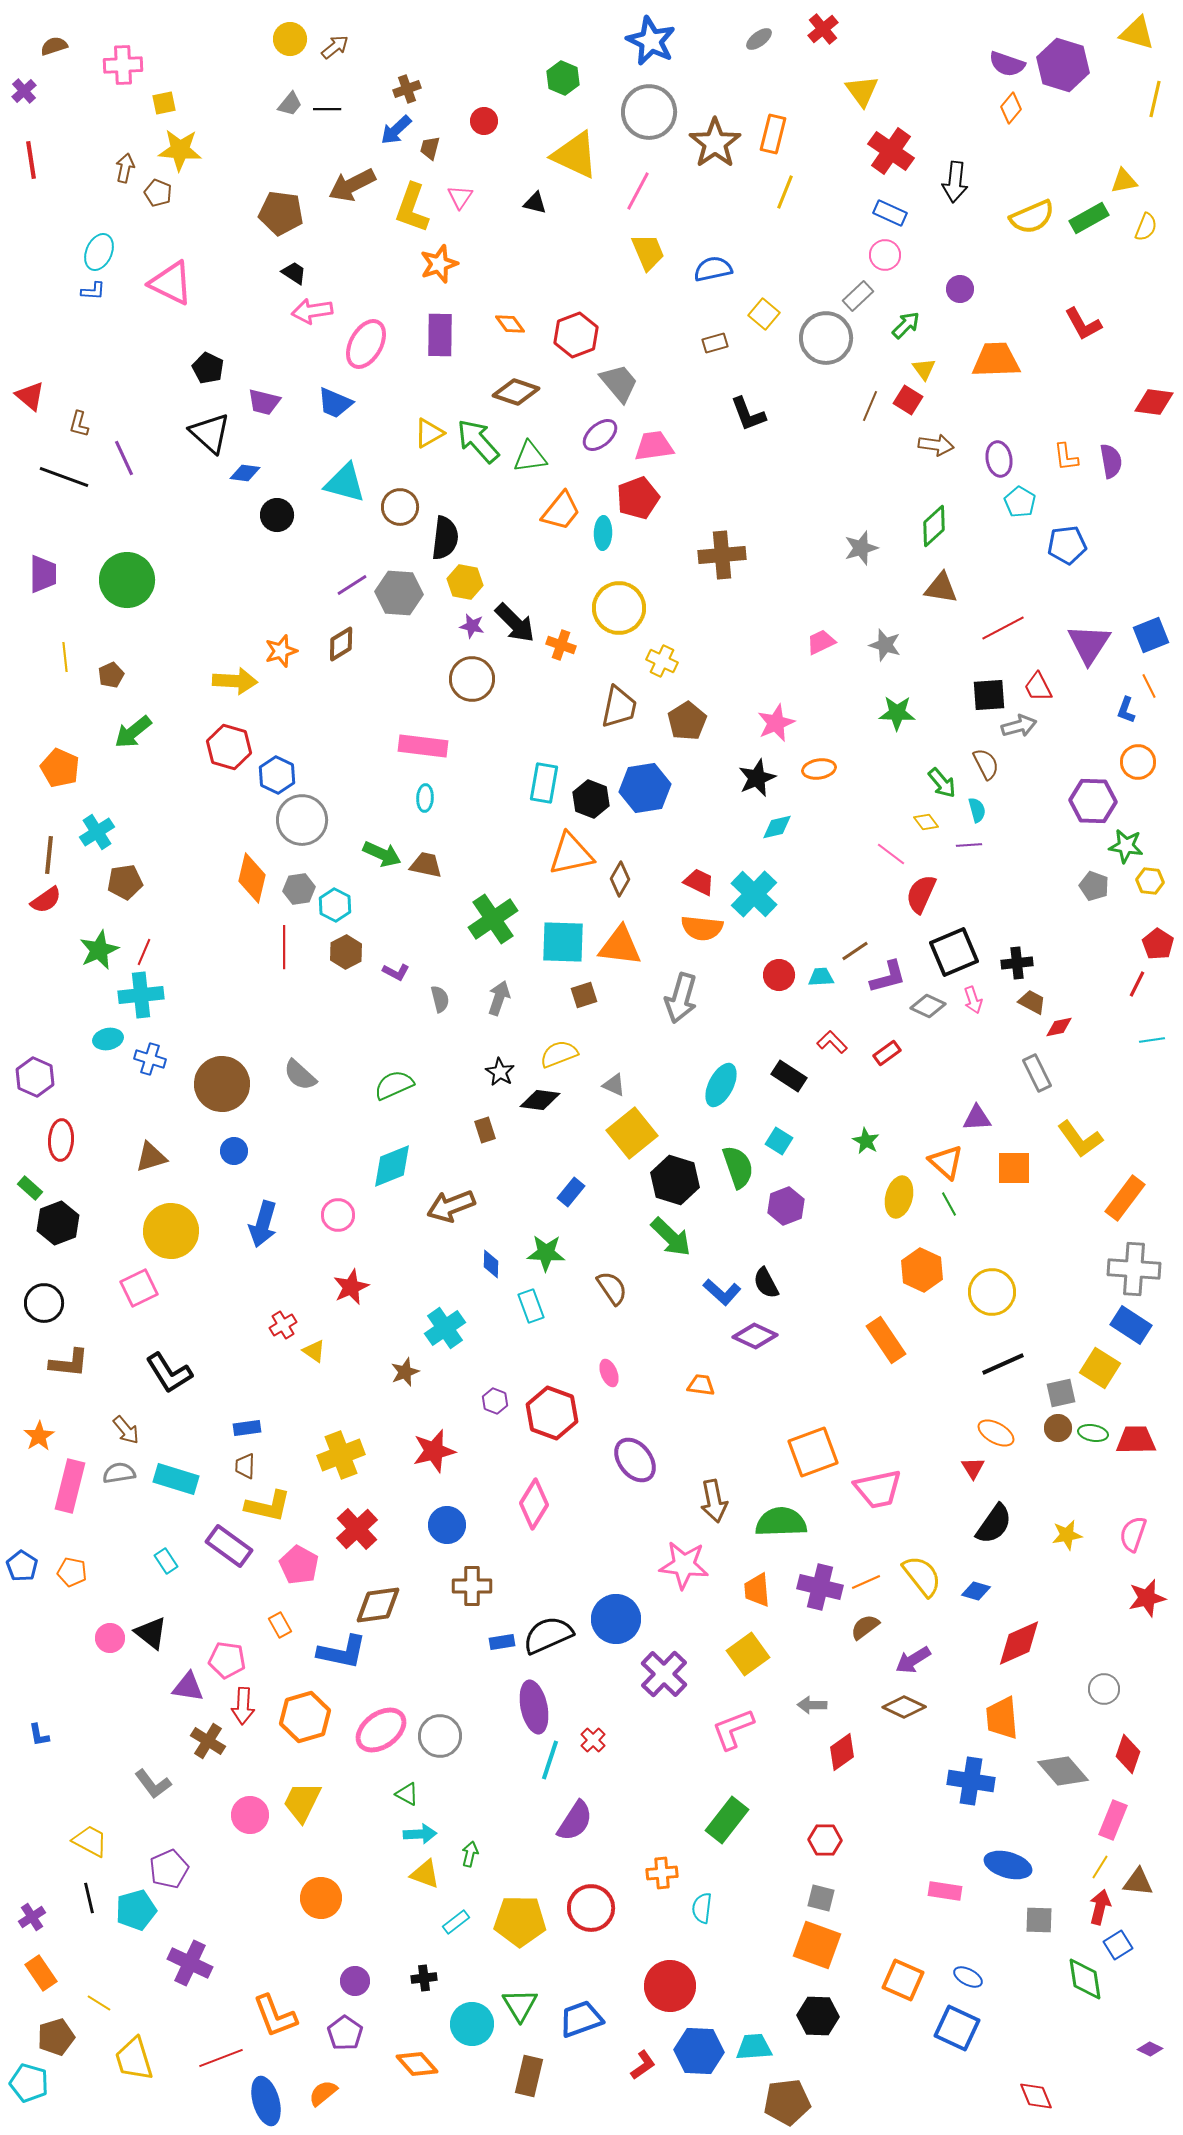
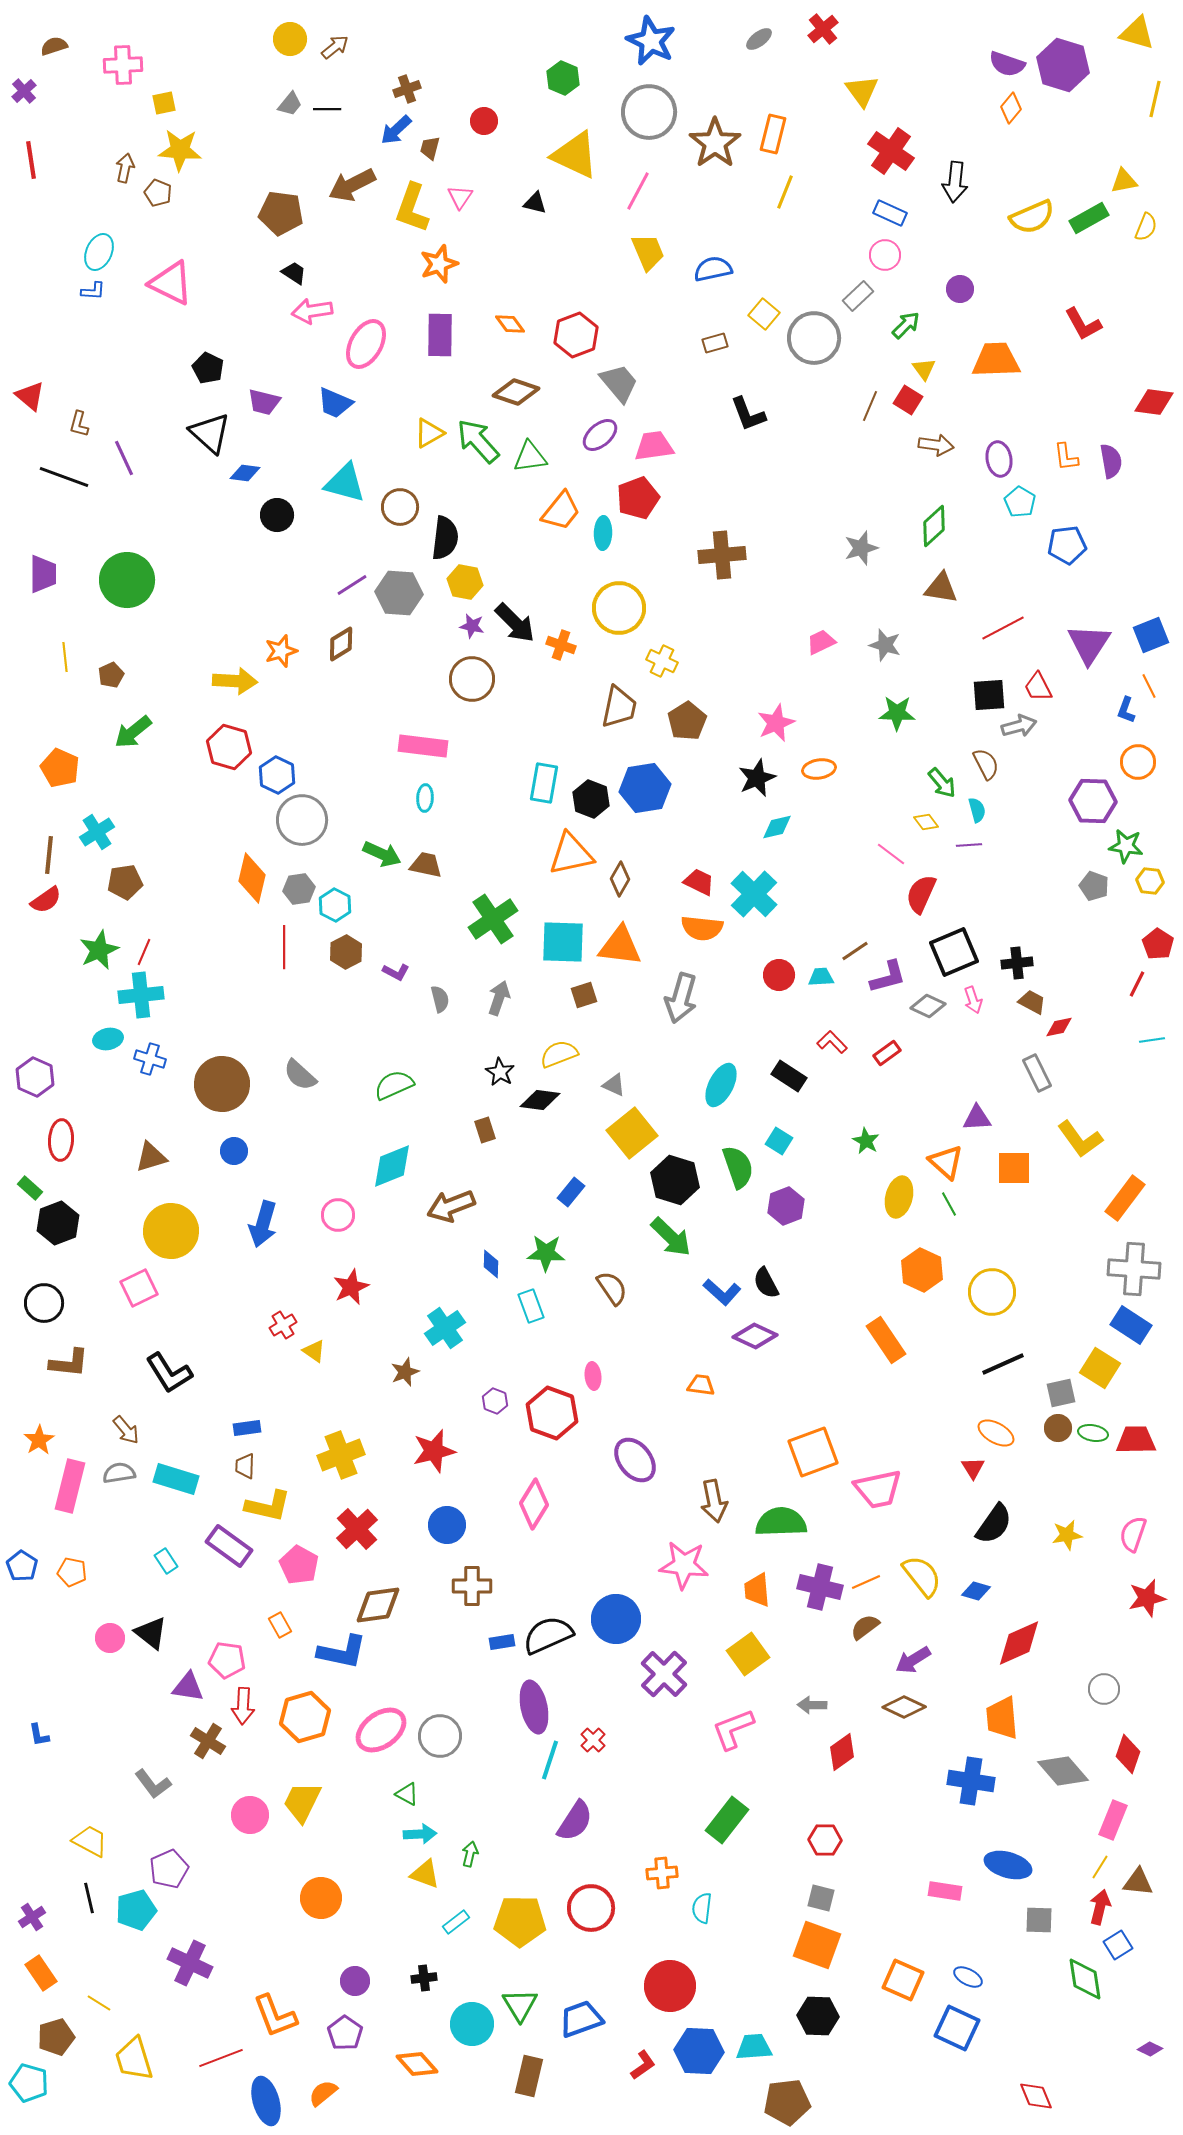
gray circle at (826, 338): moved 12 px left
pink ellipse at (609, 1373): moved 16 px left, 3 px down; rotated 16 degrees clockwise
orange star at (39, 1436): moved 4 px down
